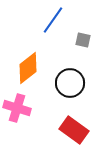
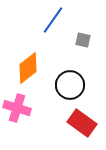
black circle: moved 2 px down
red rectangle: moved 8 px right, 7 px up
